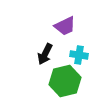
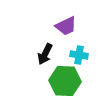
purple trapezoid: moved 1 px right
green hexagon: rotated 16 degrees clockwise
